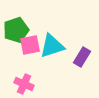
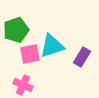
pink square: moved 9 px down
pink cross: moved 1 px left, 1 px down
